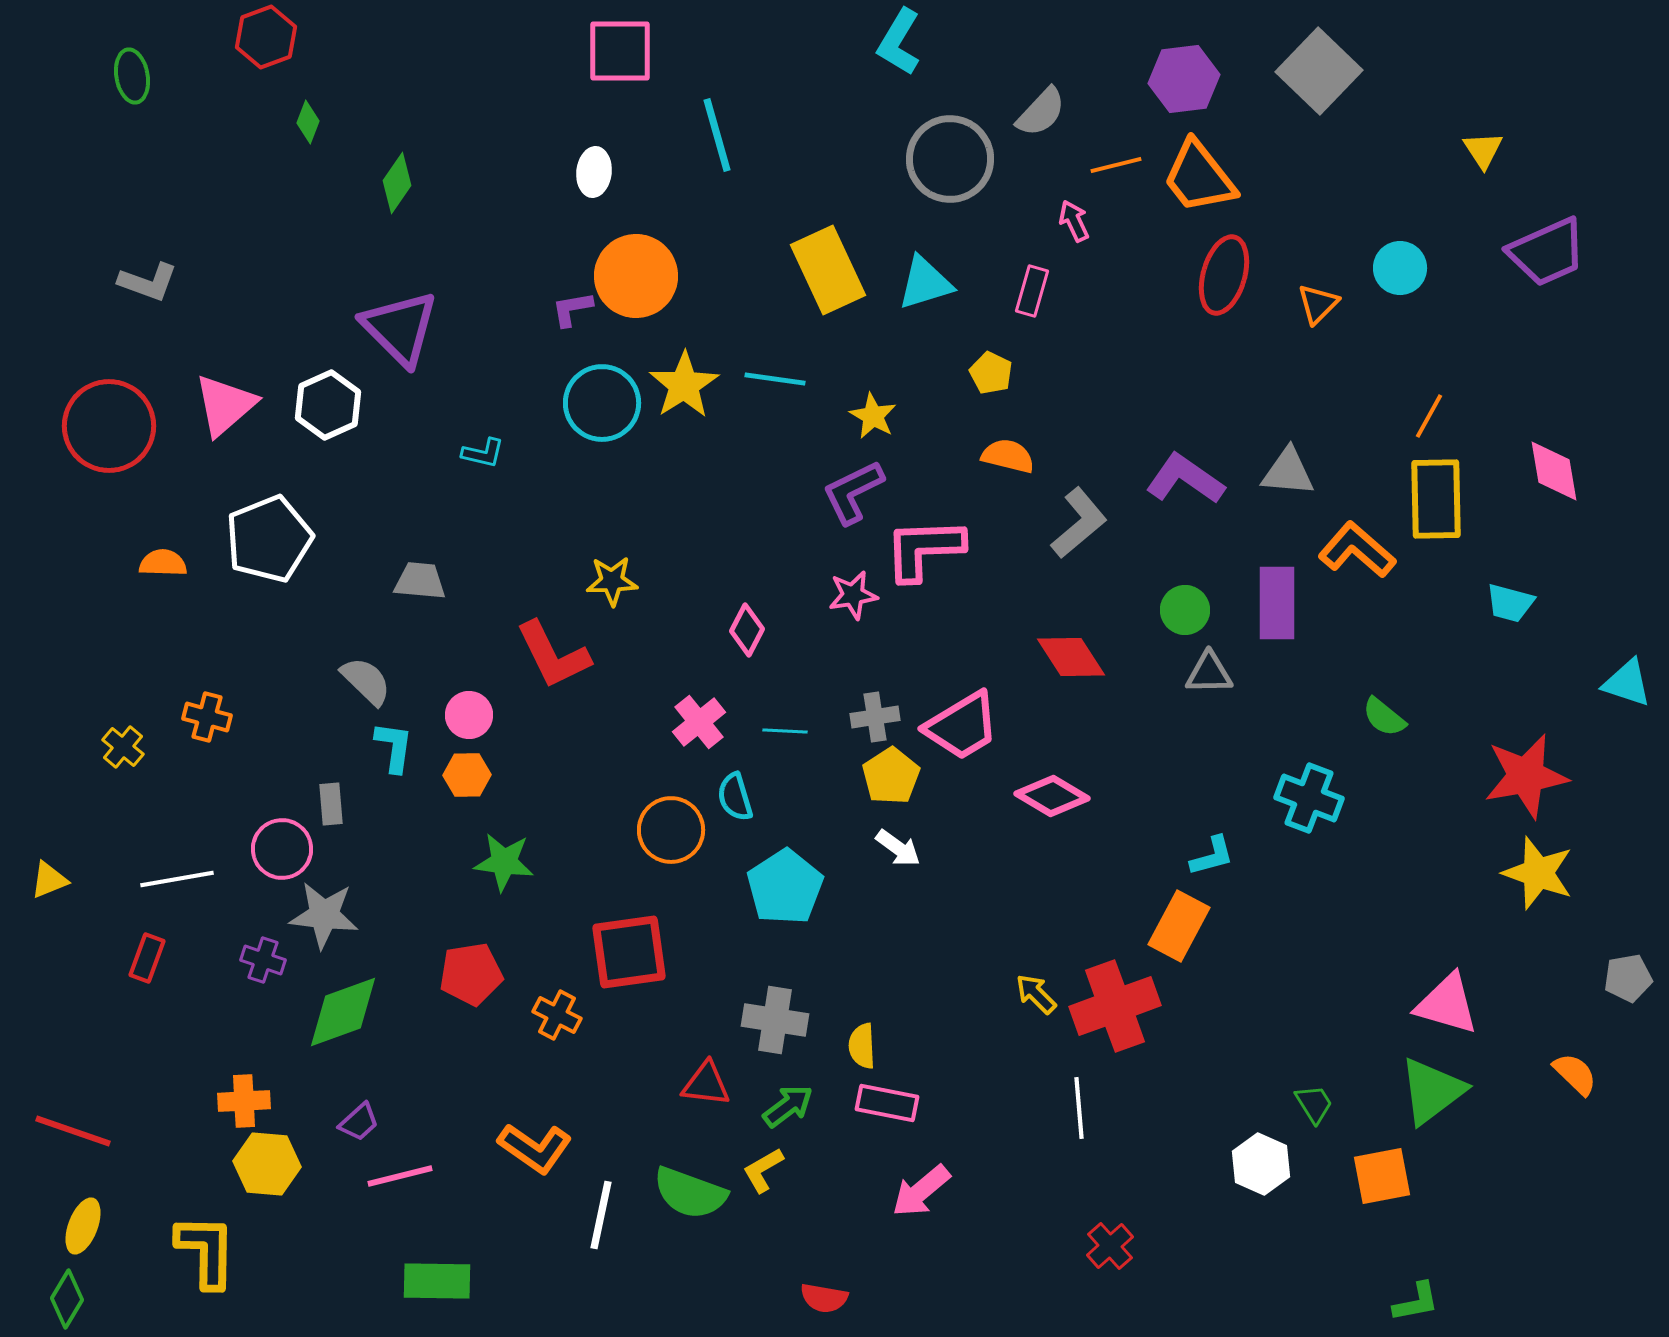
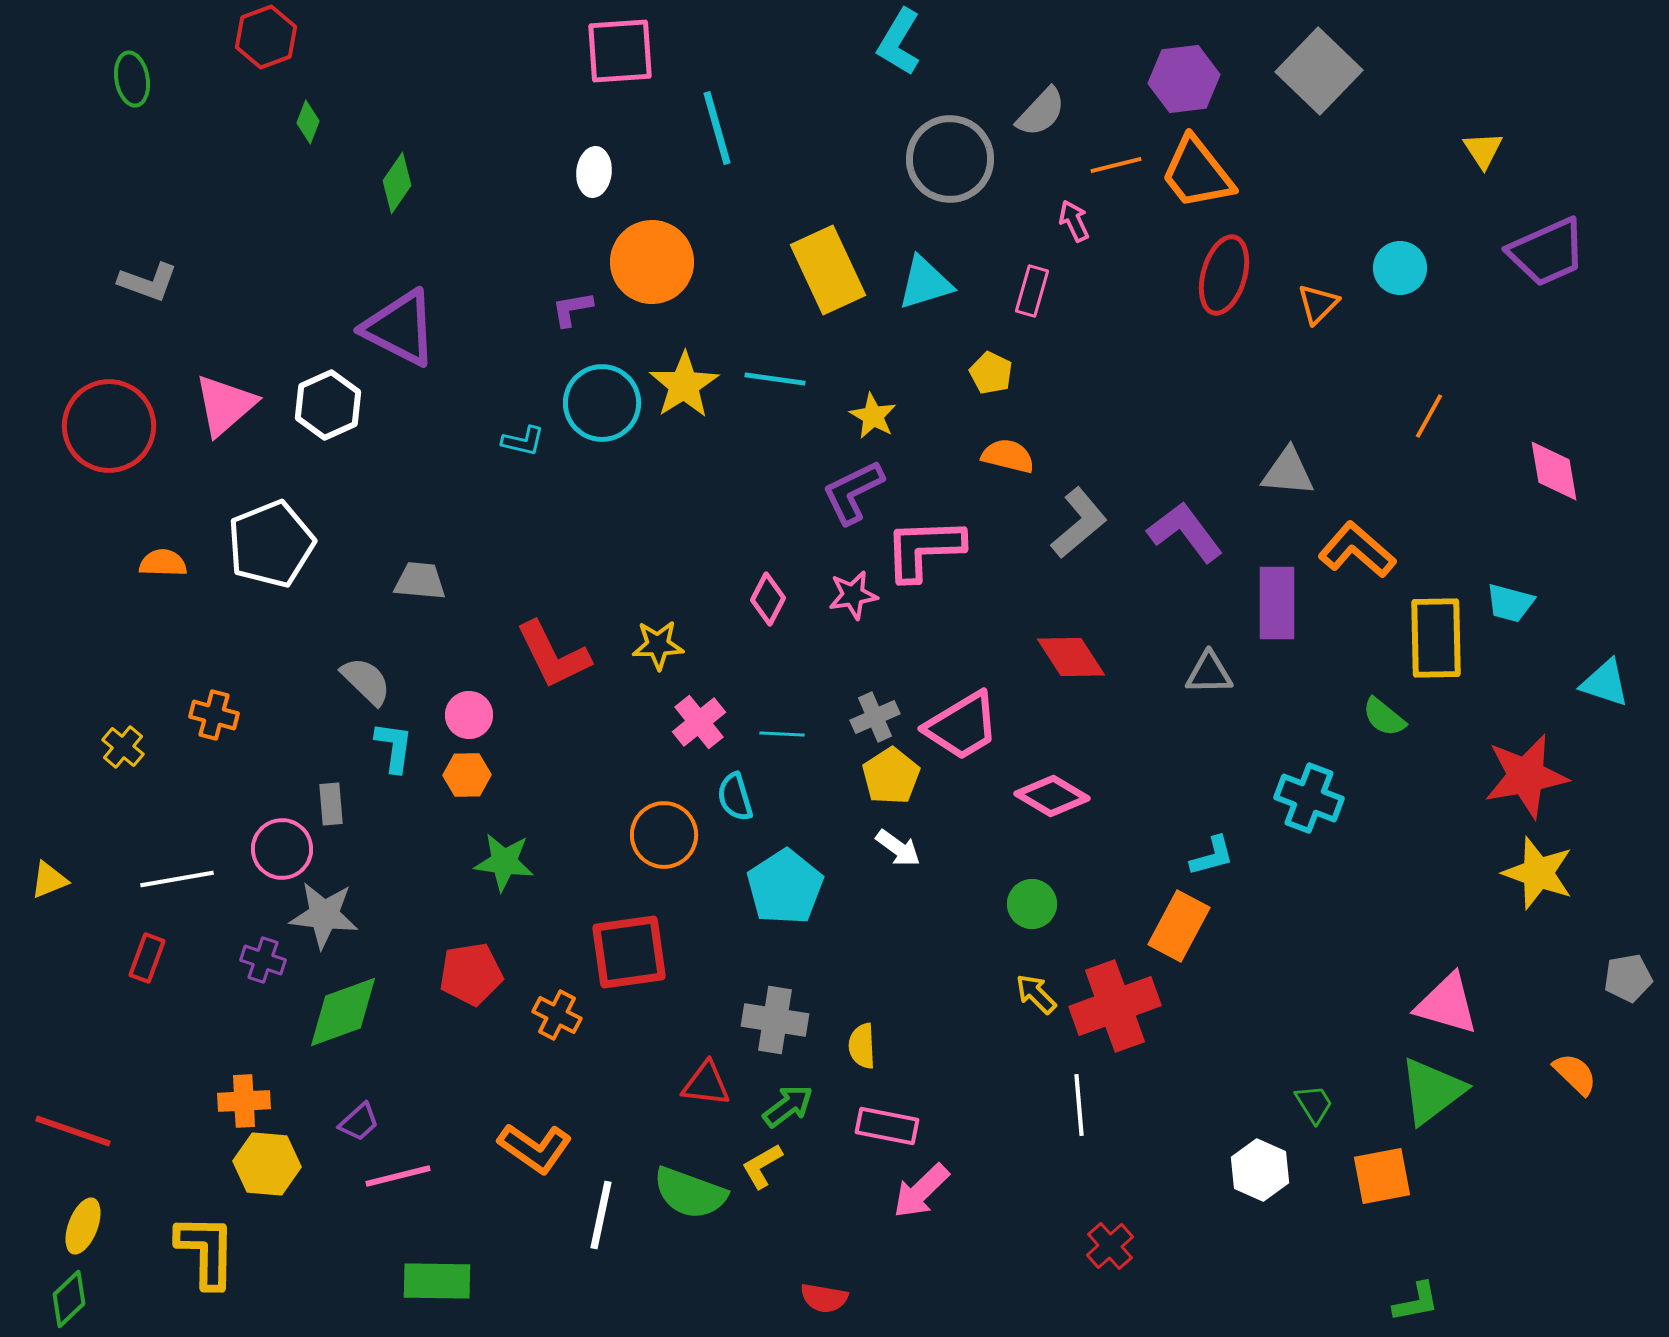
pink square at (620, 51): rotated 4 degrees counterclockwise
green ellipse at (132, 76): moved 3 px down
cyan line at (717, 135): moved 7 px up
orange trapezoid at (1199, 177): moved 2 px left, 4 px up
orange circle at (636, 276): moved 16 px right, 14 px up
purple triangle at (400, 328): rotated 18 degrees counterclockwise
cyan L-shape at (483, 453): moved 40 px right, 12 px up
purple L-shape at (1185, 479): moved 53 px down; rotated 18 degrees clockwise
yellow rectangle at (1436, 499): moved 139 px down
white pentagon at (269, 539): moved 2 px right, 5 px down
yellow star at (612, 581): moved 46 px right, 64 px down
green circle at (1185, 610): moved 153 px left, 294 px down
pink diamond at (747, 630): moved 21 px right, 31 px up
cyan triangle at (1627, 683): moved 22 px left
orange cross at (207, 717): moved 7 px right, 2 px up
gray cross at (875, 717): rotated 15 degrees counterclockwise
cyan line at (785, 731): moved 3 px left, 3 px down
orange circle at (671, 830): moved 7 px left, 5 px down
pink rectangle at (887, 1103): moved 23 px down
white line at (1079, 1108): moved 3 px up
white hexagon at (1261, 1164): moved 1 px left, 6 px down
yellow L-shape at (763, 1170): moved 1 px left, 4 px up
pink line at (400, 1176): moved 2 px left
pink arrow at (921, 1191): rotated 4 degrees counterclockwise
green diamond at (67, 1299): moved 2 px right; rotated 16 degrees clockwise
